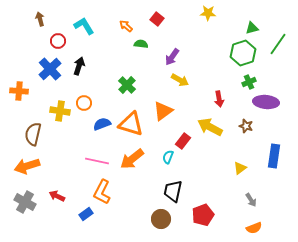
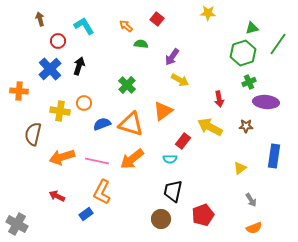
brown star at (246, 126): rotated 16 degrees counterclockwise
cyan semicircle at (168, 157): moved 2 px right, 2 px down; rotated 112 degrees counterclockwise
orange arrow at (27, 166): moved 35 px right, 9 px up
gray cross at (25, 202): moved 8 px left, 22 px down
